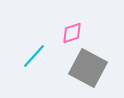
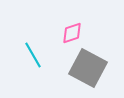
cyan line: moved 1 px left, 1 px up; rotated 72 degrees counterclockwise
